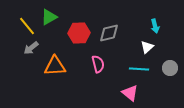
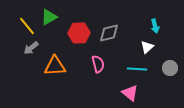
cyan line: moved 2 px left
